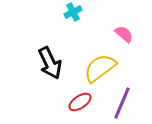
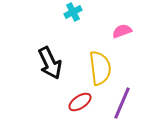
pink semicircle: moved 2 px left, 3 px up; rotated 60 degrees counterclockwise
yellow semicircle: rotated 120 degrees clockwise
